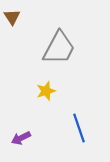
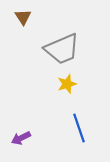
brown triangle: moved 11 px right
gray trapezoid: moved 3 px right, 1 px down; rotated 39 degrees clockwise
yellow star: moved 21 px right, 7 px up
